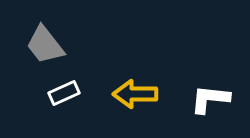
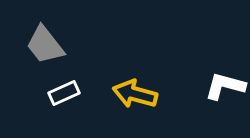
yellow arrow: rotated 15 degrees clockwise
white L-shape: moved 15 px right, 13 px up; rotated 9 degrees clockwise
